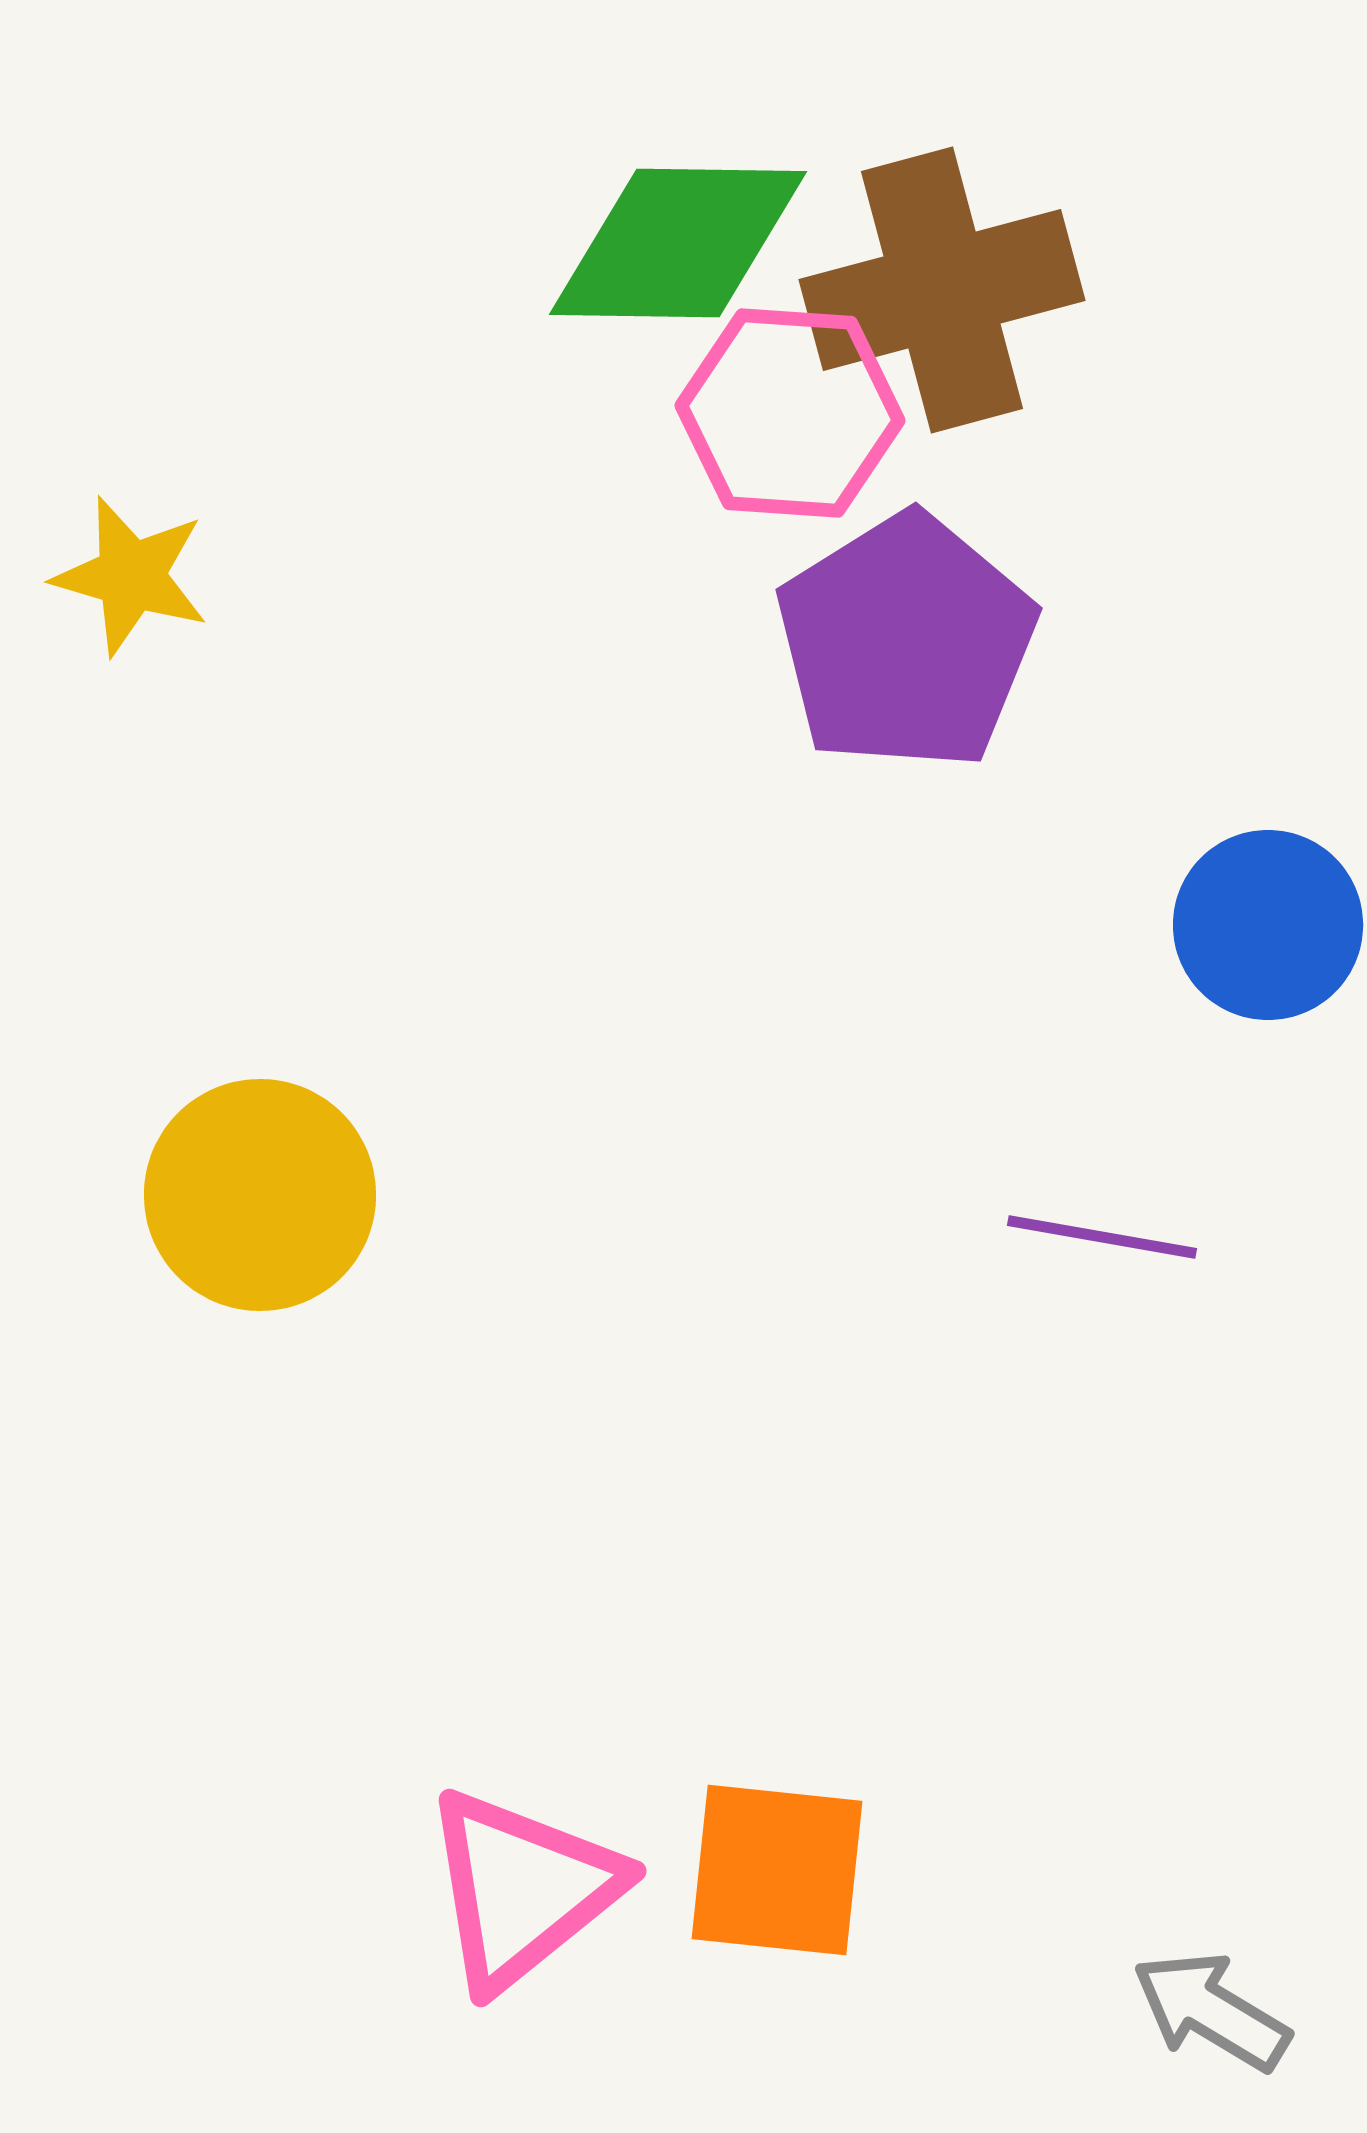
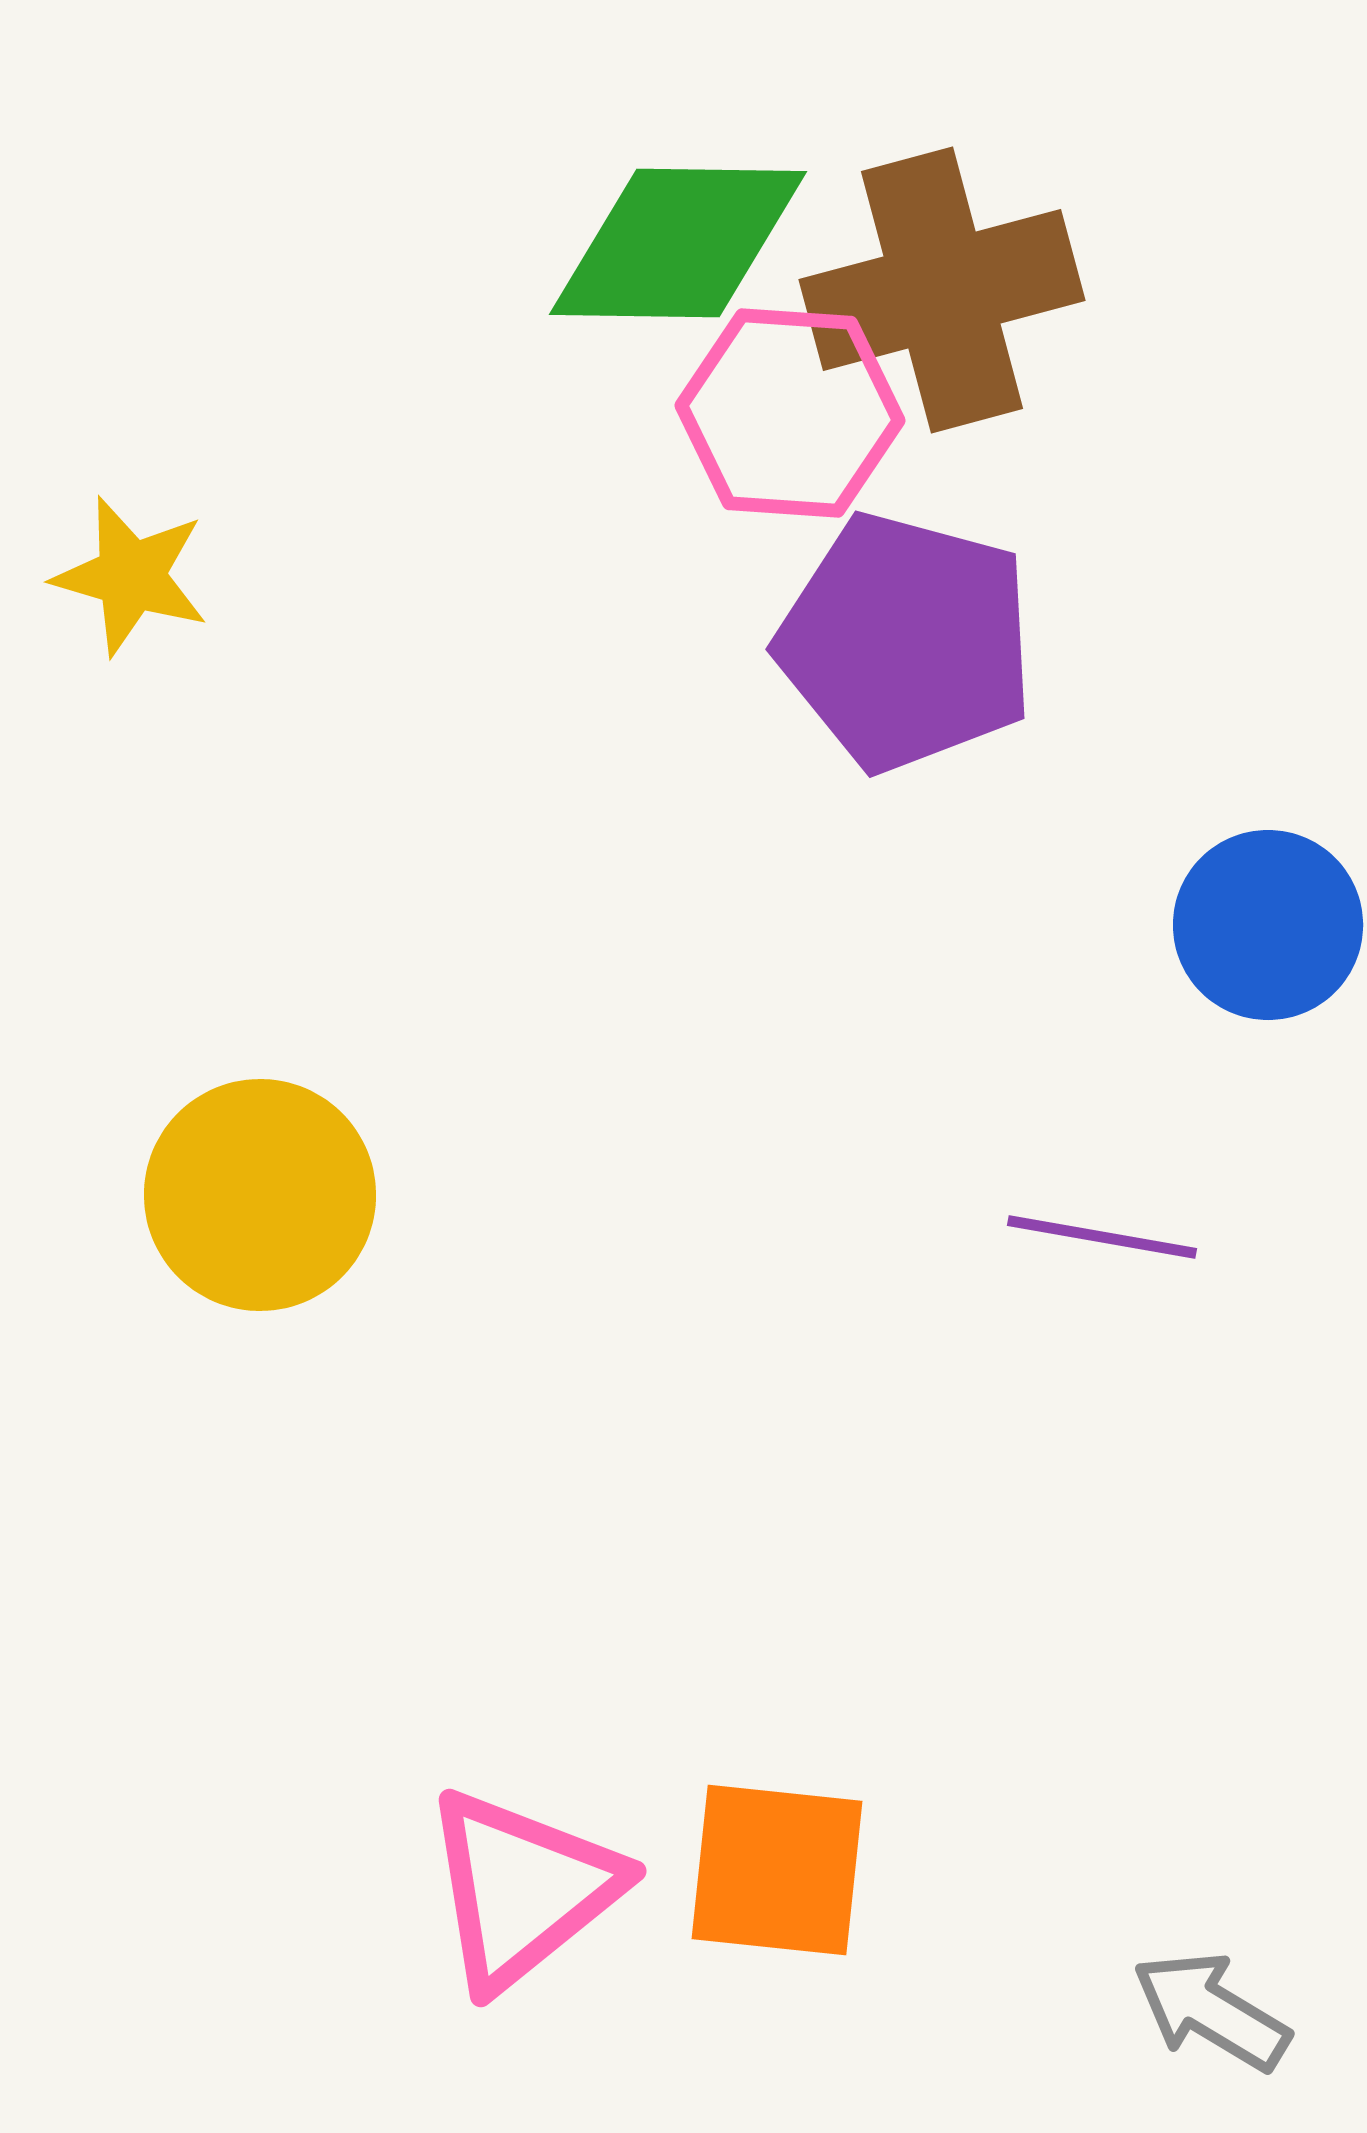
purple pentagon: rotated 25 degrees counterclockwise
